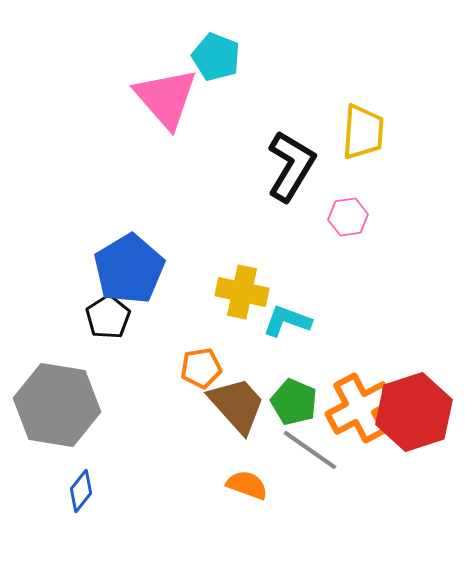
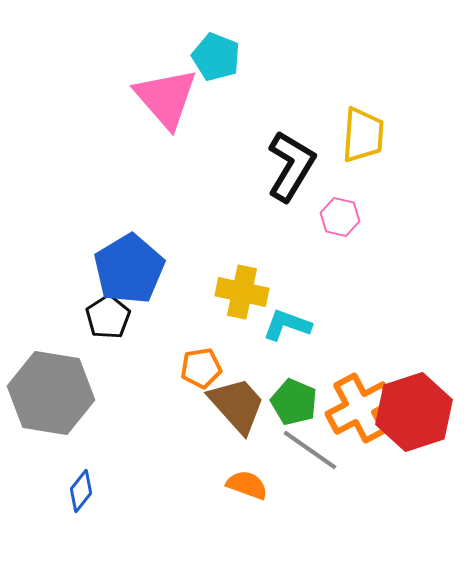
yellow trapezoid: moved 3 px down
pink hexagon: moved 8 px left; rotated 21 degrees clockwise
cyan L-shape: moved 4 px down
gray hexagon: moved 6 px left, 12 px up
